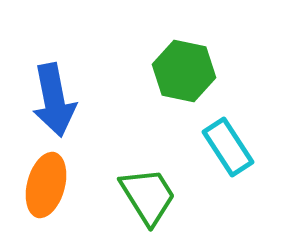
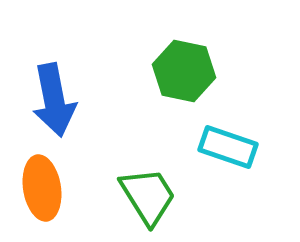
cyan rectangle: rotated 38 degrees counterclockwise
orange ellipse: moved 4 px left, 3 px down; rotated 24 degrees counterclockwise
